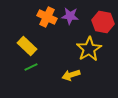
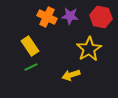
red hexagon: moved 2 px left, 5 px up
yellow rectangle: moved 3 px right; rotated 12 degrees clockwise
